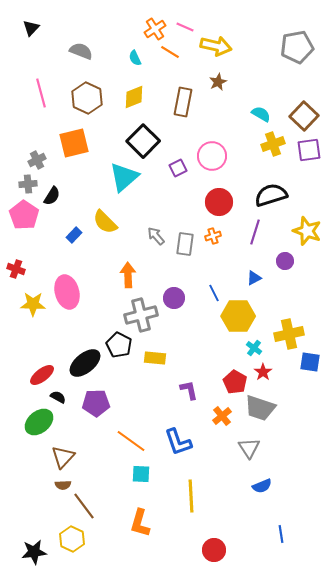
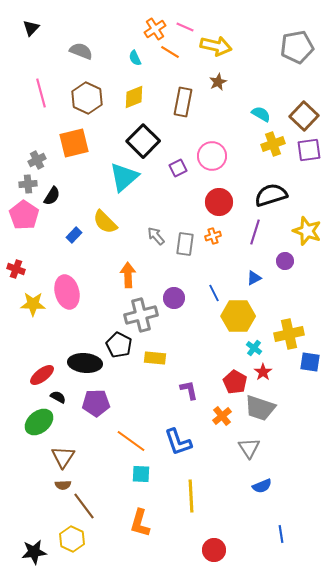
black ellipse at (85, 363): rotated 44 degrees clockwise
brown triangle at (63, 457): rotated 10 degrees counterclockwise
